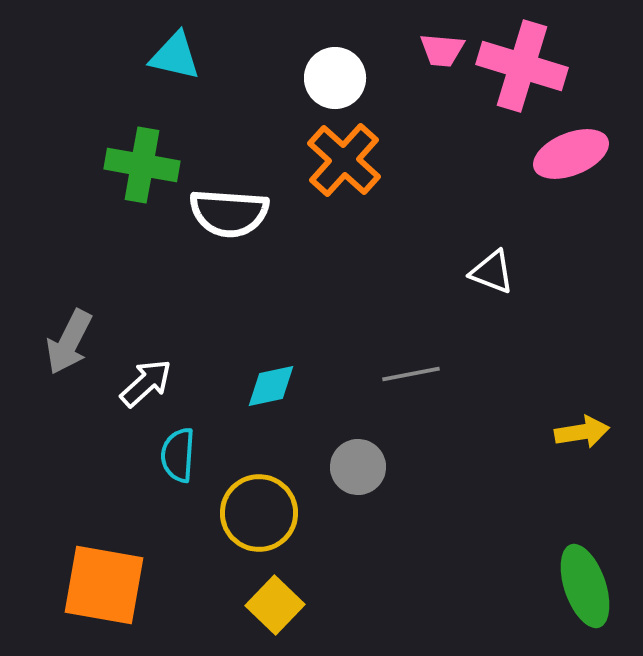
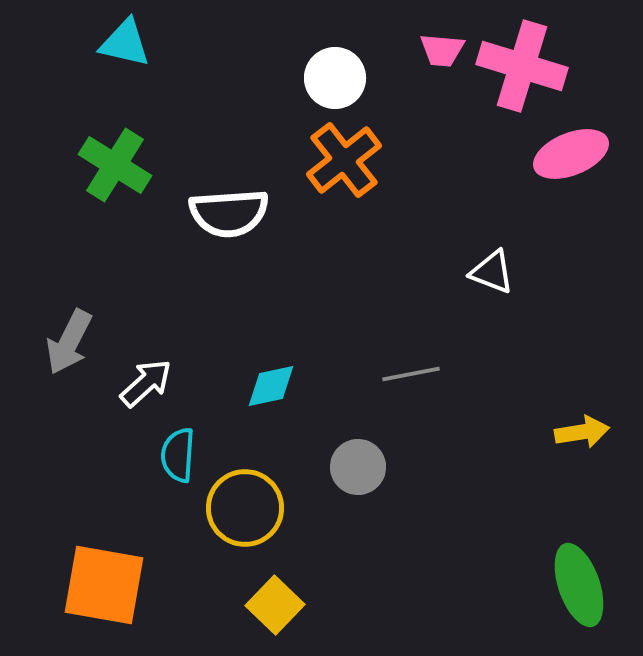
cyan triangle: moved 50 px left, 13 px up
orange cross: rotated 10 degrees clockwise
green cross: moved 27 px left; rotated 22 degrees clockwise
white semicircle: rotated 8 degrees counterclockwise
yellow circle: moved 14 px left, 5 px up
green ellipse: moved 6 px left, 1 px up
